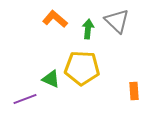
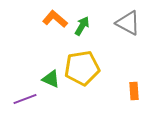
gray triangle: moved 11 px right, 2 px down; rotated 16 degrees counterclockwise
green arrow: moved 6 px left, 3 px up; rotated 24 degrees clockwise
yellow pentagon: rotated 12 degrees counterclockwise
